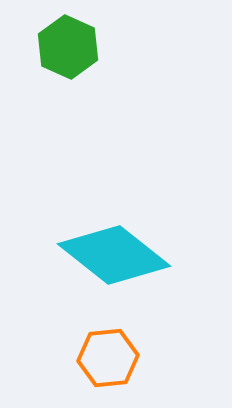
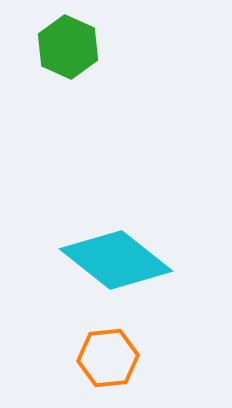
cyan diamond: moved 2 px right, 5 px down
